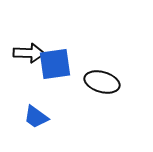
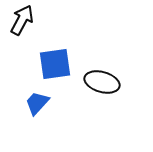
black arrow: moved 7 px left, 33 px up; rotated 64 degrees counterclockwise
blue trapezoid: moved 1 px right, 14 px up; rotated 96 degrees clockwise
